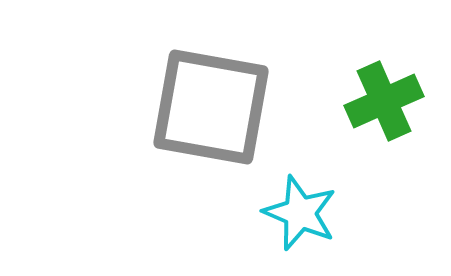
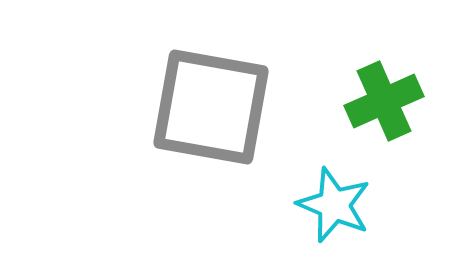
cyan star: moved 34 px right, 8 px up
